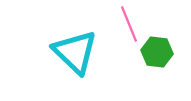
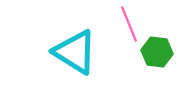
cyan triangle: rotated 12 degrees counterclockwise
